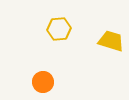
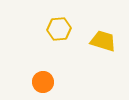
yellow trapezoid: moved 8 px left
